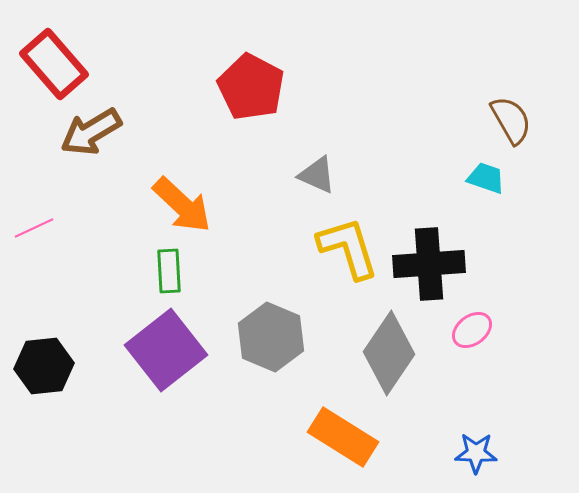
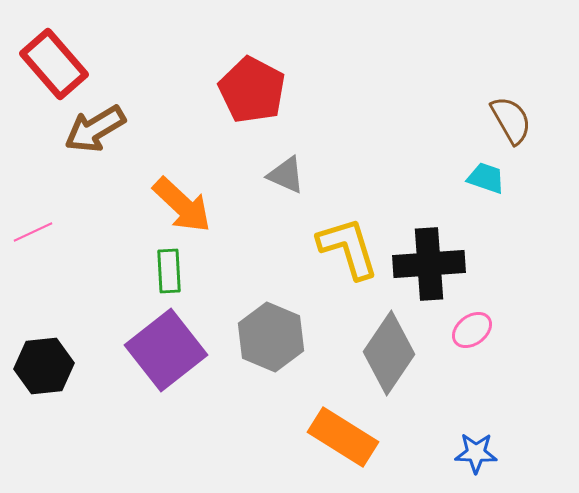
red pentagon: moved 1 px right, 3 px down
brown arrow: moved 4 px right, 3 px up
gray triangle: moved 31 px left
pink line: moved 1 px left, 4 px down
